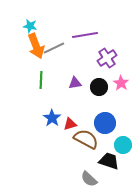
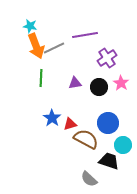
green line: moved 2 px up
blue circle: moved 3 px right
